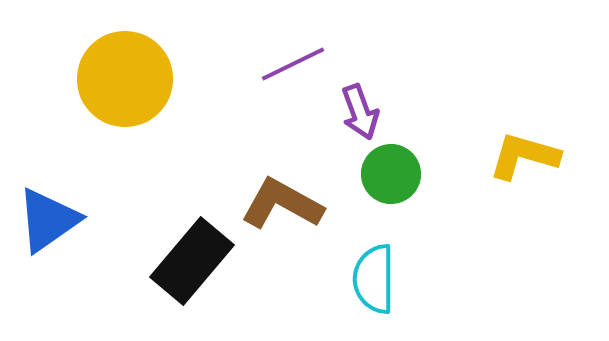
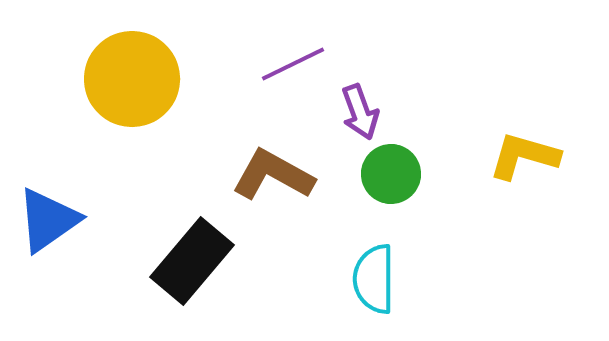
yellow circle: moved 7 px right
brown L-shape: moved 9 px left, 29 px up
